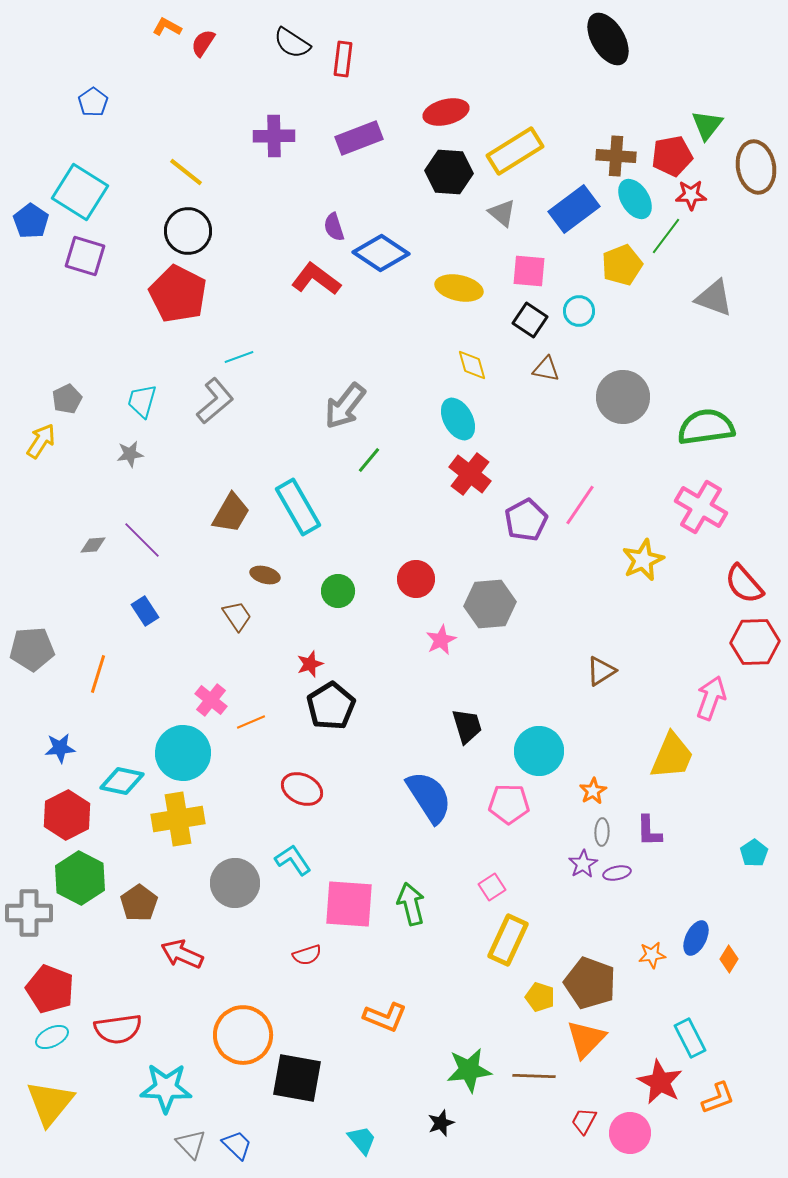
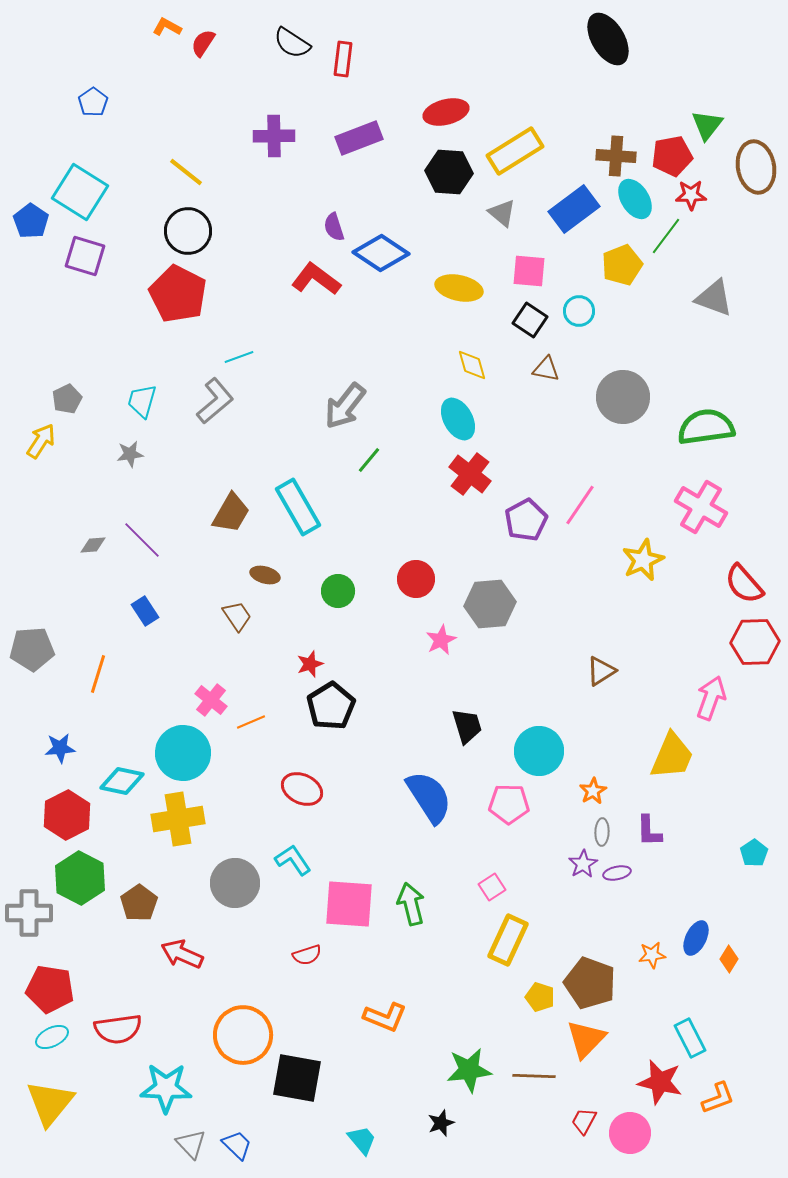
red pentagon at (50, 989): rotated 12 degrees counterclockwise
red star at (660, 1082): rotated 15 degrees counterclockwise
